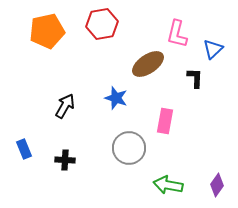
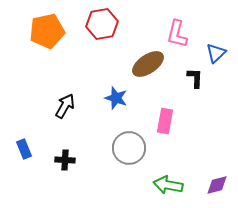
blue triangle: moved 3 px right, 4 px down
purple diamond: rotated 40 degrees clockwise
